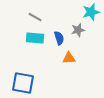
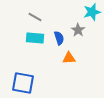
cyan star: moved 1 px right
gray star: rotated 24 degrees counterclockwise
